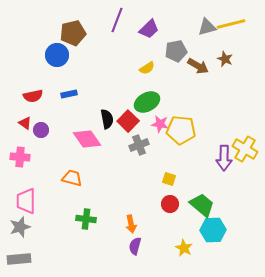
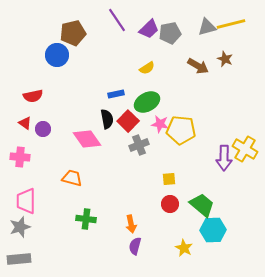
purple line: rotated 55 degrees counterclockwise
gray pentagon: moved 6 px left, 18 px up
blue rectangle: moved 47 px right
purple circle: moved 2 px right, 1 px up
yellow square: rotated 24 degrees counterclockwise
